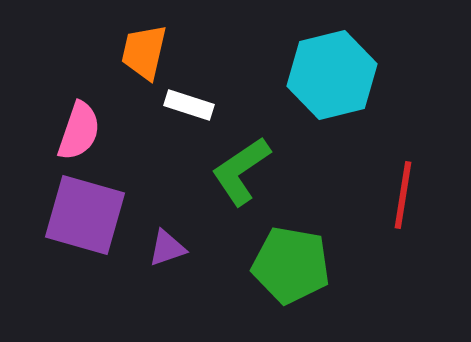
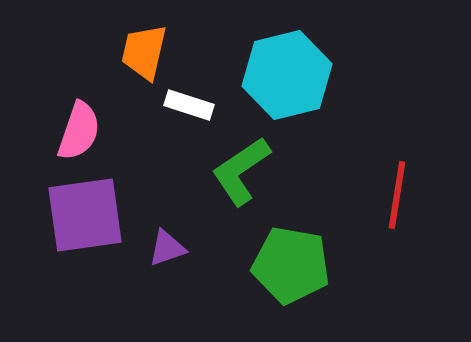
cyan hexagon: moved 45 px left
red line: moved 6 px left
purple square: rotated 24 degrees counterclockwise
